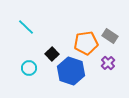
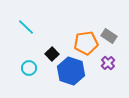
gray rectangle: moved 1 px left
